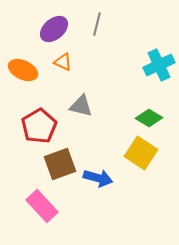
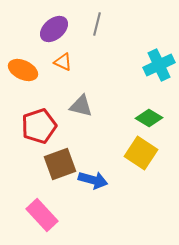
red pentagon: rotated 12 degrees clockwise
blue arrow: moved 5 px left, 2 px down
pink rectangle: moved 9 px down
